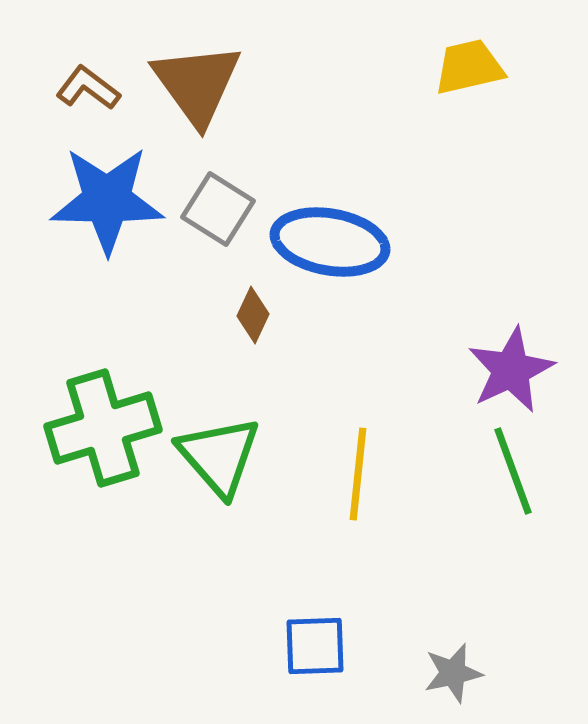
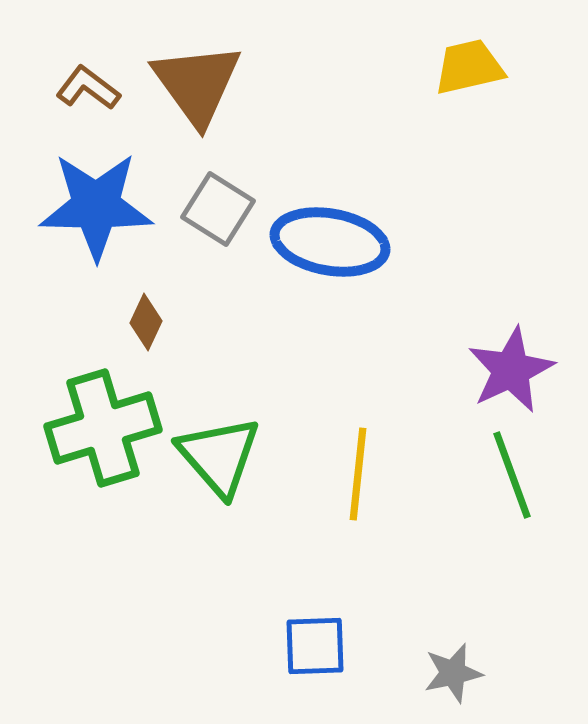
blue star: moved 11 px left, 6 px down
brown diamond: moved 107 px left, 7 px down
green line: moved 1 px left, 4 px down
